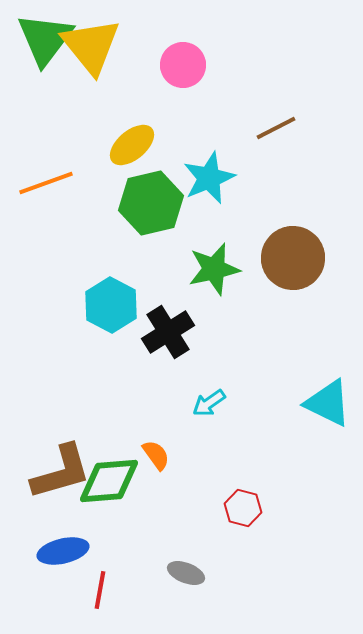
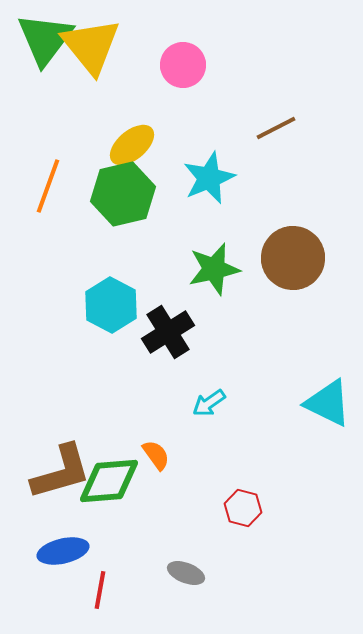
orange line: moved 2 px right, 3 px down; rotated 50 degrees counterclockwise
green hexagon: moved 28 px left, 9 px up
